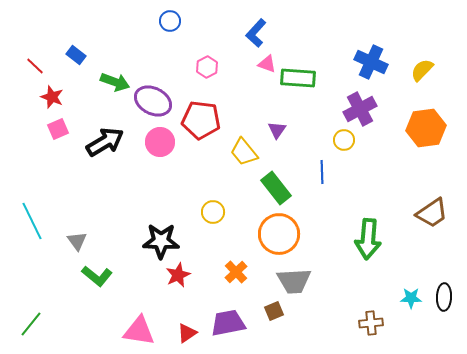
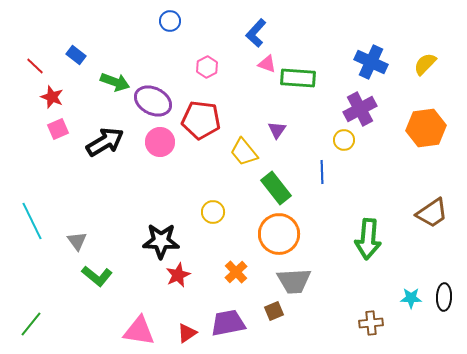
yellow semicircle at (422, 70): moved 3 px right, 6 px up
